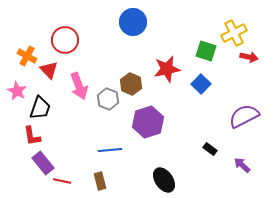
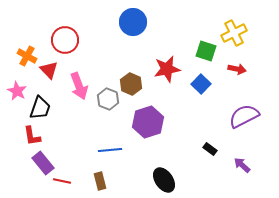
red arrow: moved 12 px left, 12 px down
